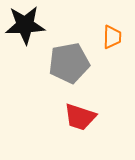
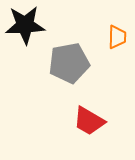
orange trapezoid: moved 5 px right
red trapezoid: moved 9 px right, 4 px down; rotated 12 degrees clockwise
